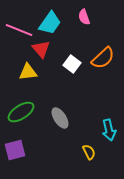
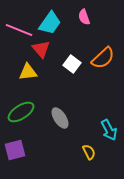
cyan arrow: rotated 15 degrees counterclockwise
